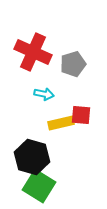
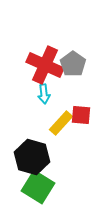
red cross: moved 12 px right, 13 px down
gray pentagon: rotated 20 degrees counterclockwise
cyan arrow: rotated 72 degrees clockwise
yellow rectangle: rotated 35 degrees counterclockwise
green square: moved 1 px left, 1 px down
